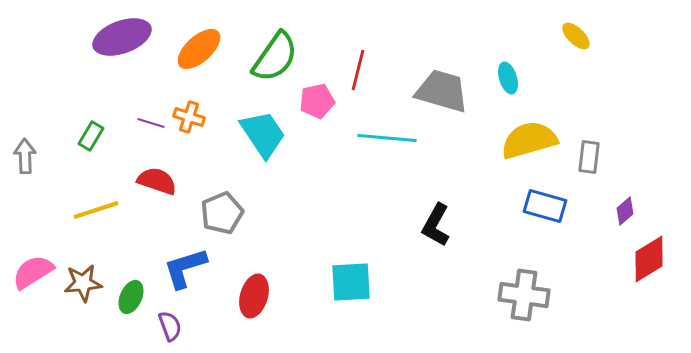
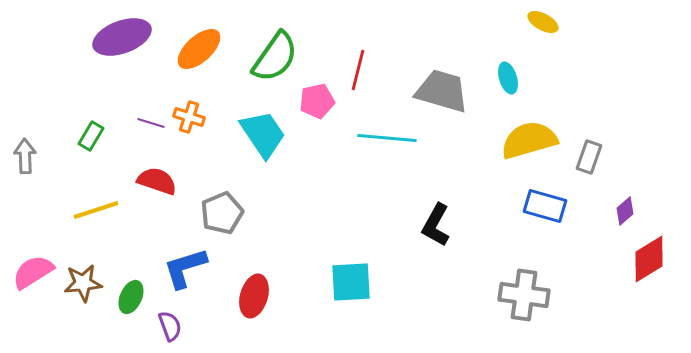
yellow ellipse: moved 33 px left, 14 px up; rotated 16 degrees counterclockwise
gray rectangle: rotated 12 degrees clockwise
